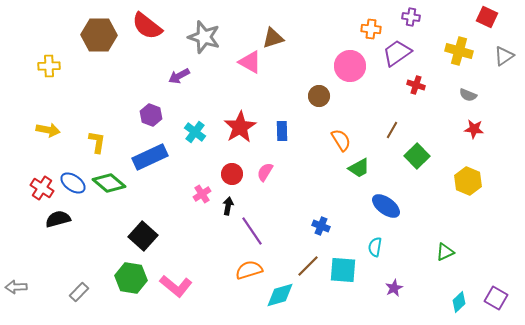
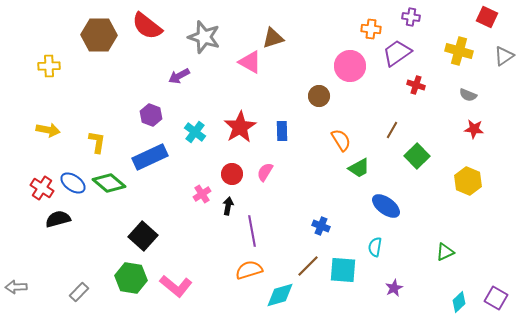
purple line at (252, 231): rotated 24 degrees clockwise
